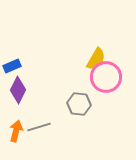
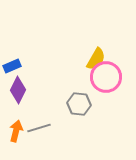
gray line: moved 1 px down
